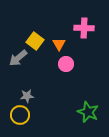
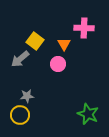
orange triangle: moved 5 px right
gray arrow: moved 2 px right, 1 px down
pink circle: moved 8 px left
green star: moved 2 px down
